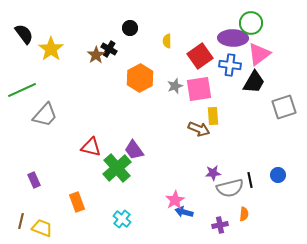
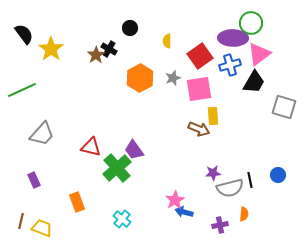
blue cross: rotated 25 degrees counterclockwise
gray star: moved 2 px left, 8 px up
gray square: rotated 35 degrees clockwise
gray trapezoid: moved 3 px left, 19 px down
